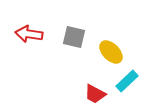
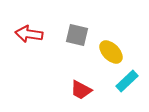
gray square: moved 3 px right, 2 px up
red trapezoid: moved 14 px left, 4 px up
